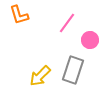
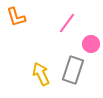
orange L-shape: moved 3 px left, 2 px down
pink circle: moved 1 px right, 4 px down
yellow arrow: moved 1 px right, 2 px up; rotated 110 degrees clockwise
